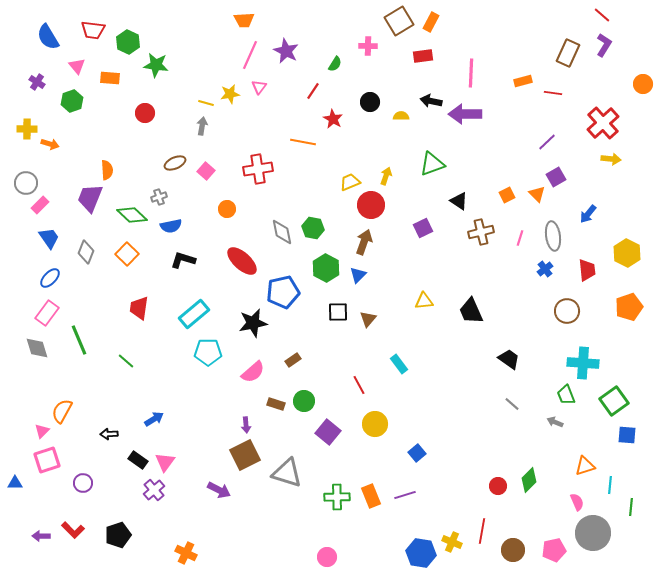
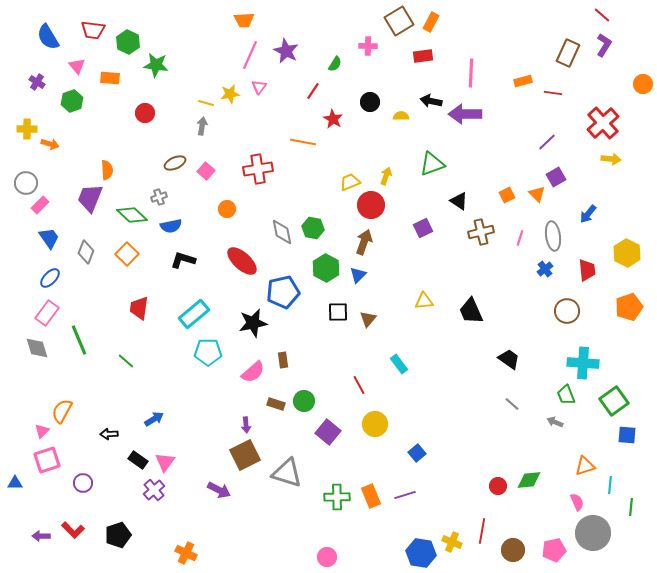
brown rectangle at (293, 360): moved 10 px left; rotated 63 degrees counterclockwise
green diamond at (529, 480): rotated 40 degrees clockwise
